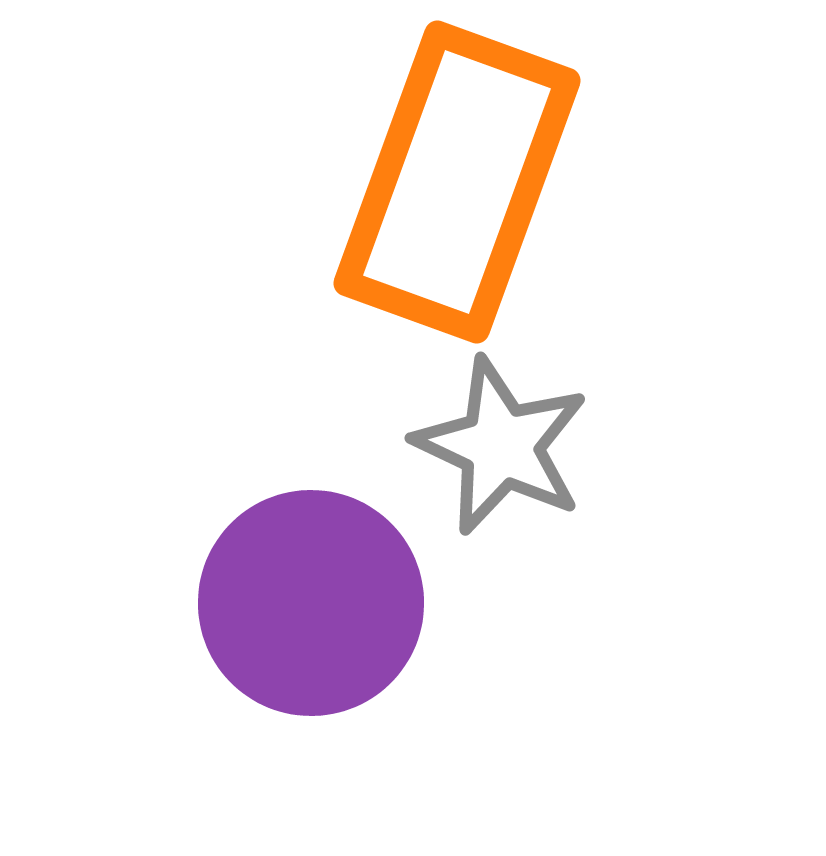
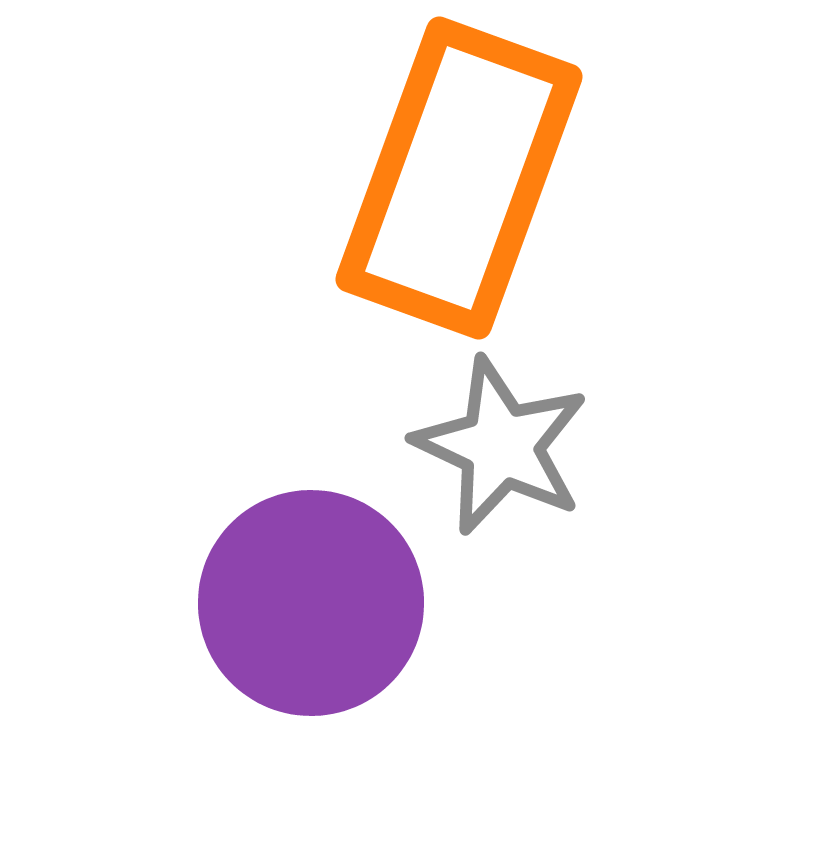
orange rectangle: moved 2 px right, 4 px up
